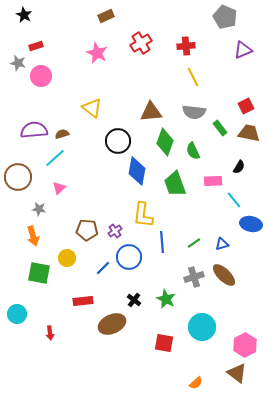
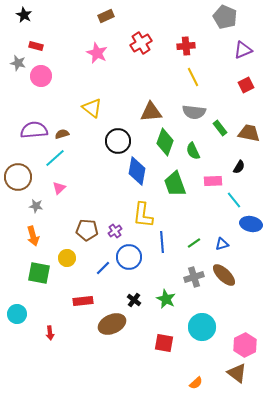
red rectangle at (36, 46): rotated 32 degrees clockwise
red square at (246, 106): moved 21 px up
gray star at (39, 209): moved 3 px left, 3 px up
